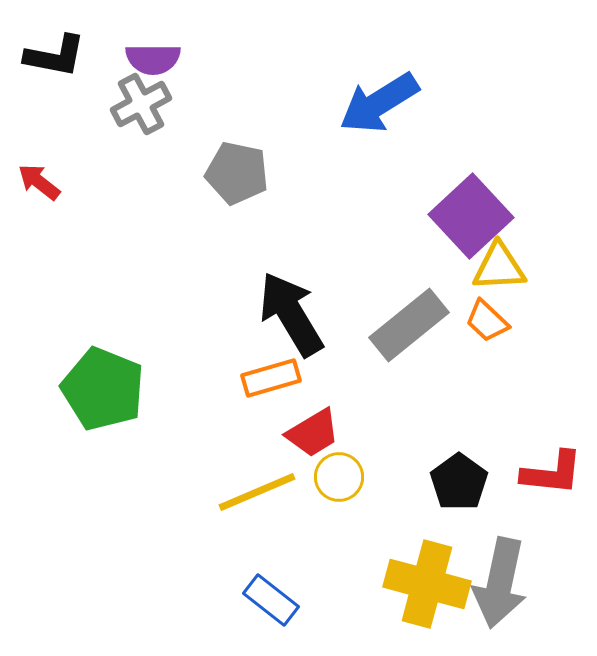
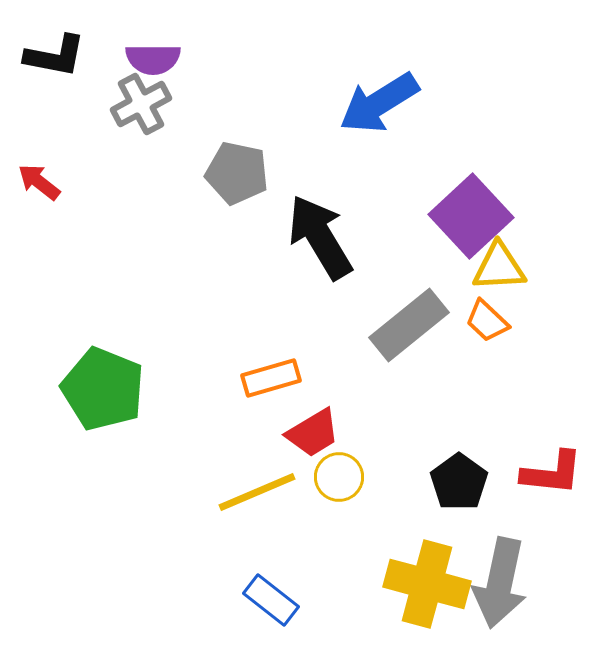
black arrow: moved 29 px right, 77 px up
